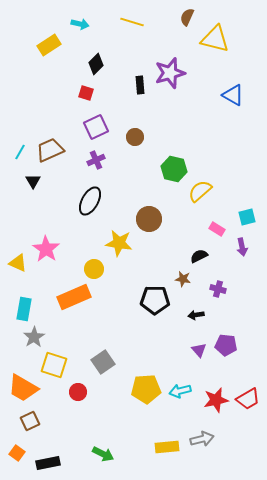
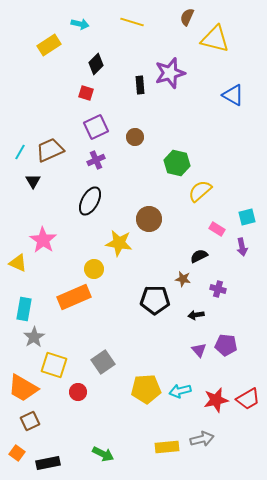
green hexagon at (174, 169): moved 3 px right, 6 px up
pink star at (46, 249): moved 3 px left, 9 px up
